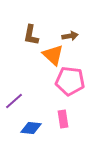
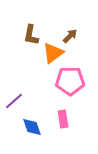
brown arrow: rotated 35 degrees counterclockwise
orange triangle: moved 2 px up; rotated 40 degrees clockwise
pink pentagon: rotated 8 degrees counterclockwise
blue diamond: moved 1 px right, 1 px up; rotated 65 degrees clockwise
